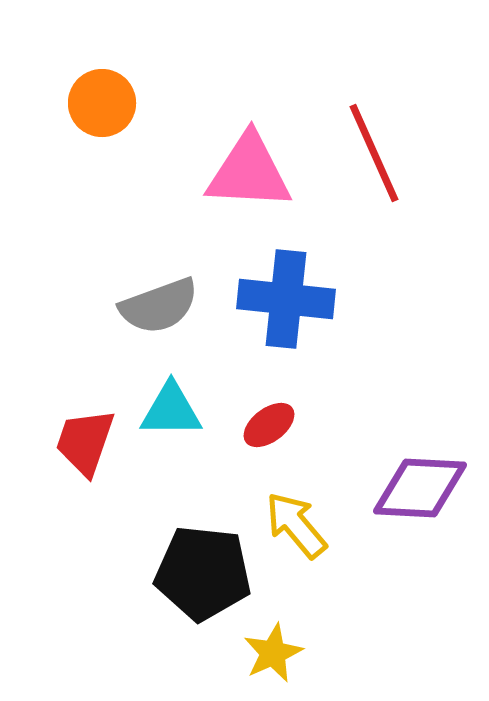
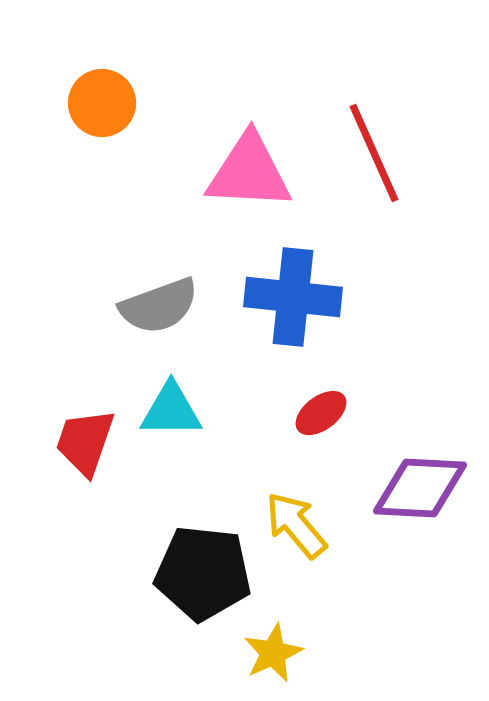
blue cross: moved 7 px right, 2 px up
red ellipse: moved 52 px right, 12 px up
